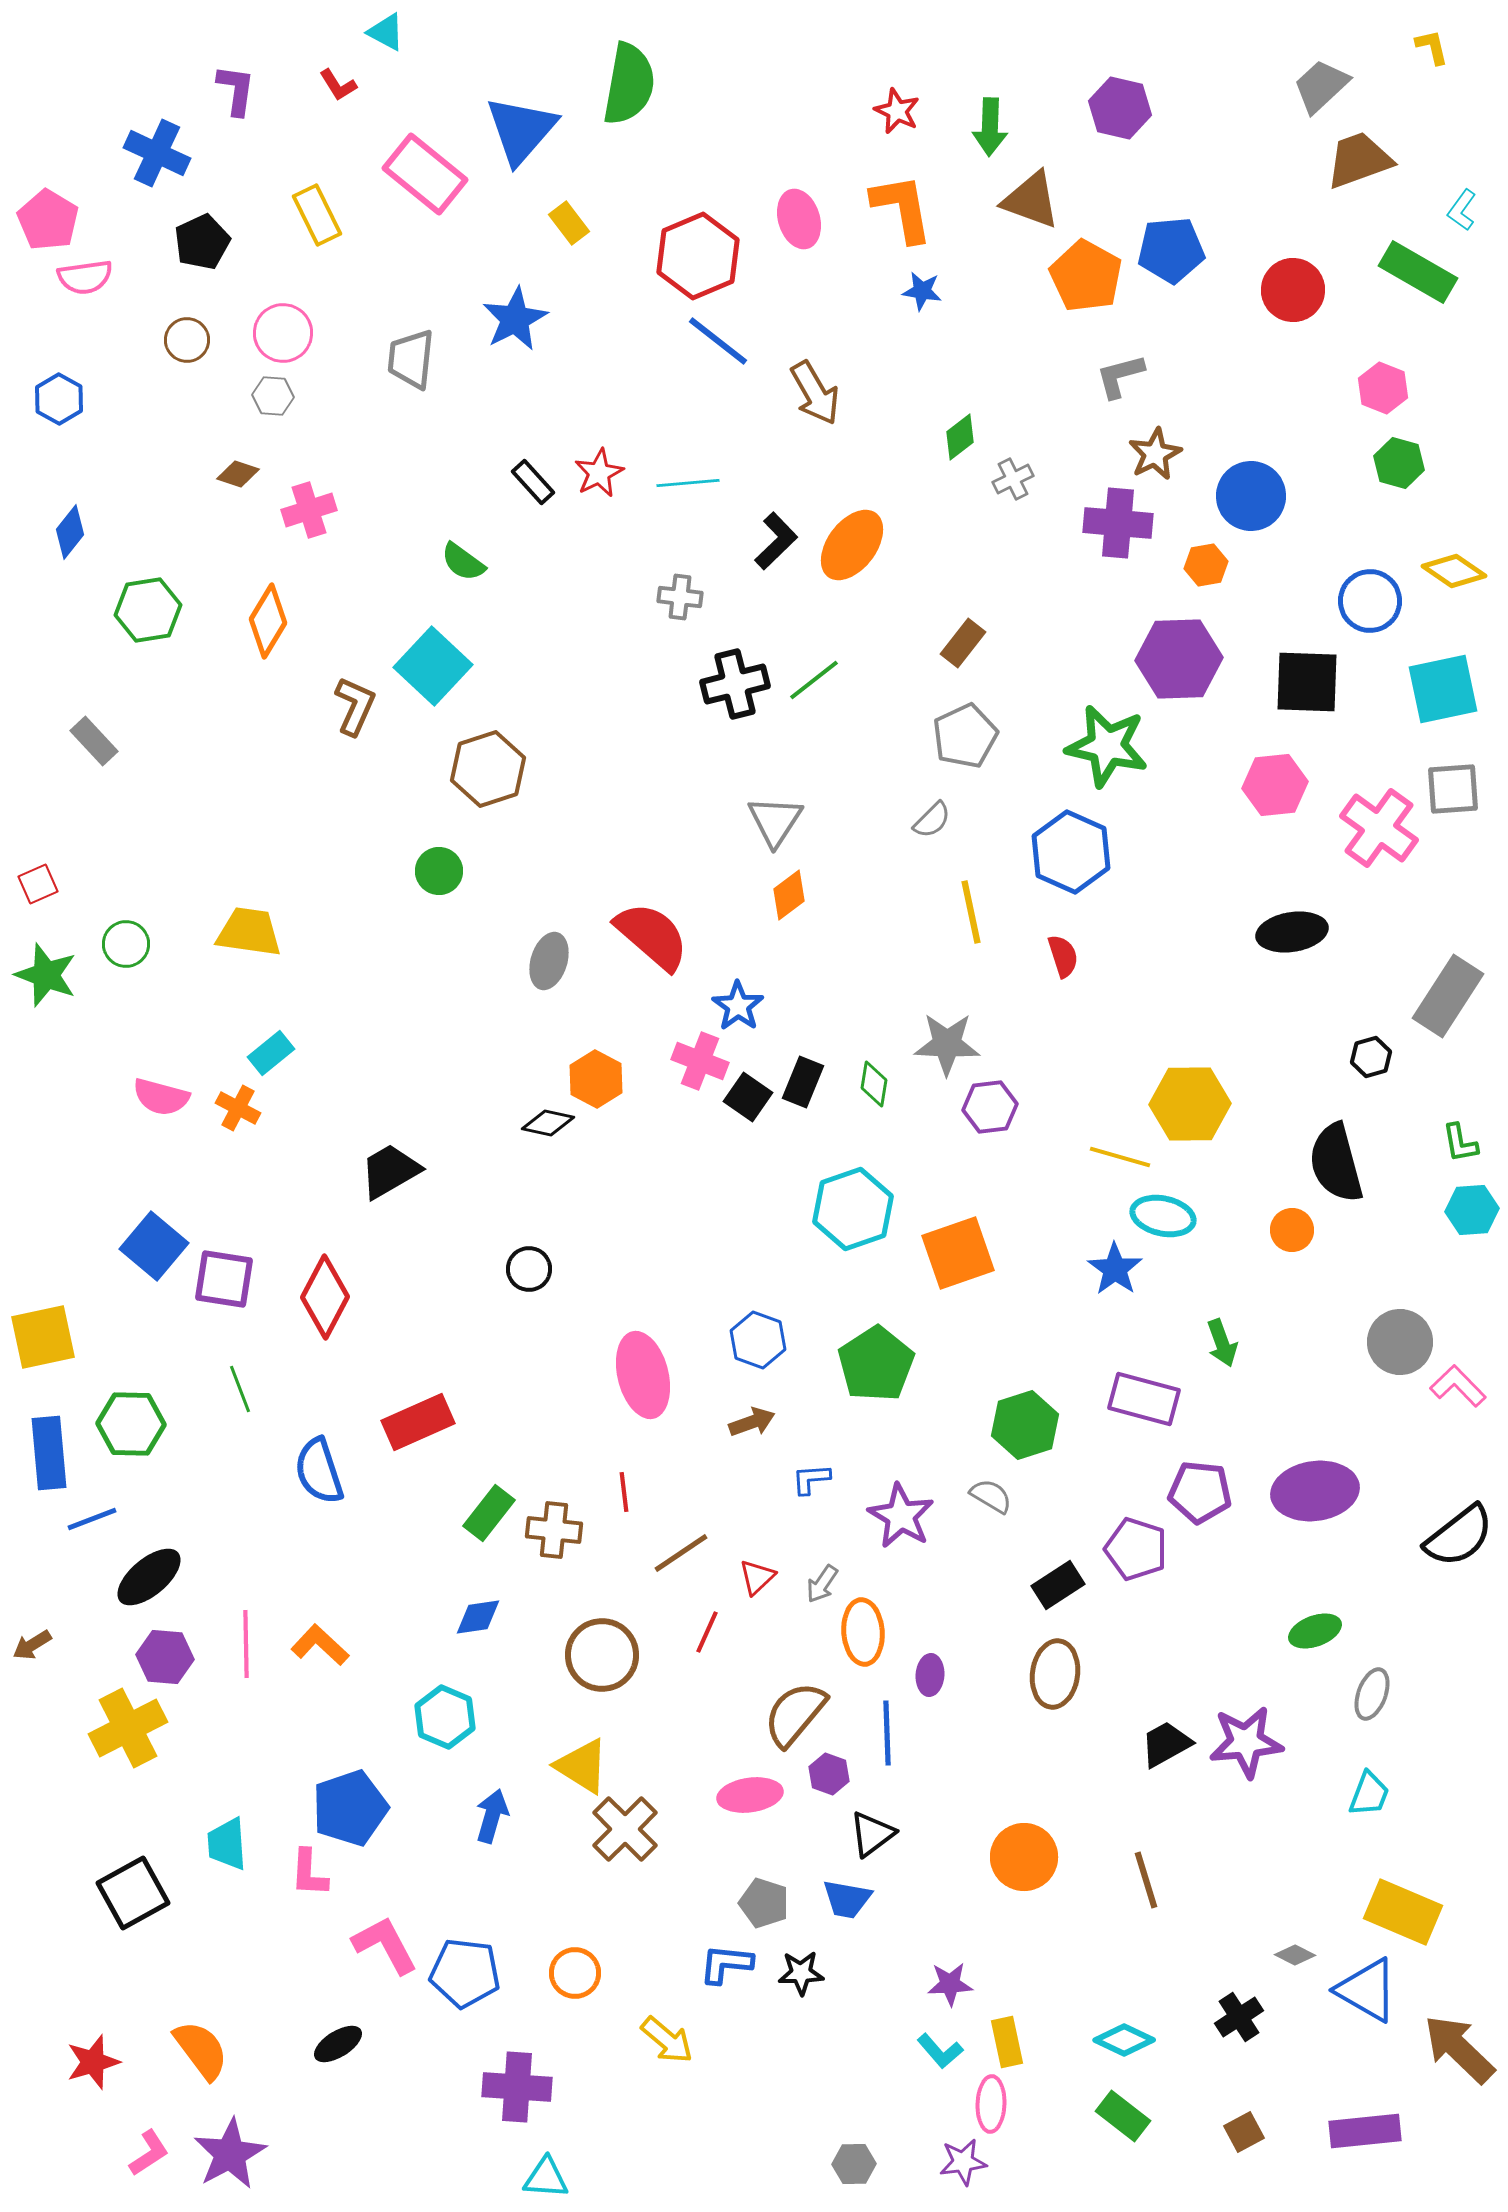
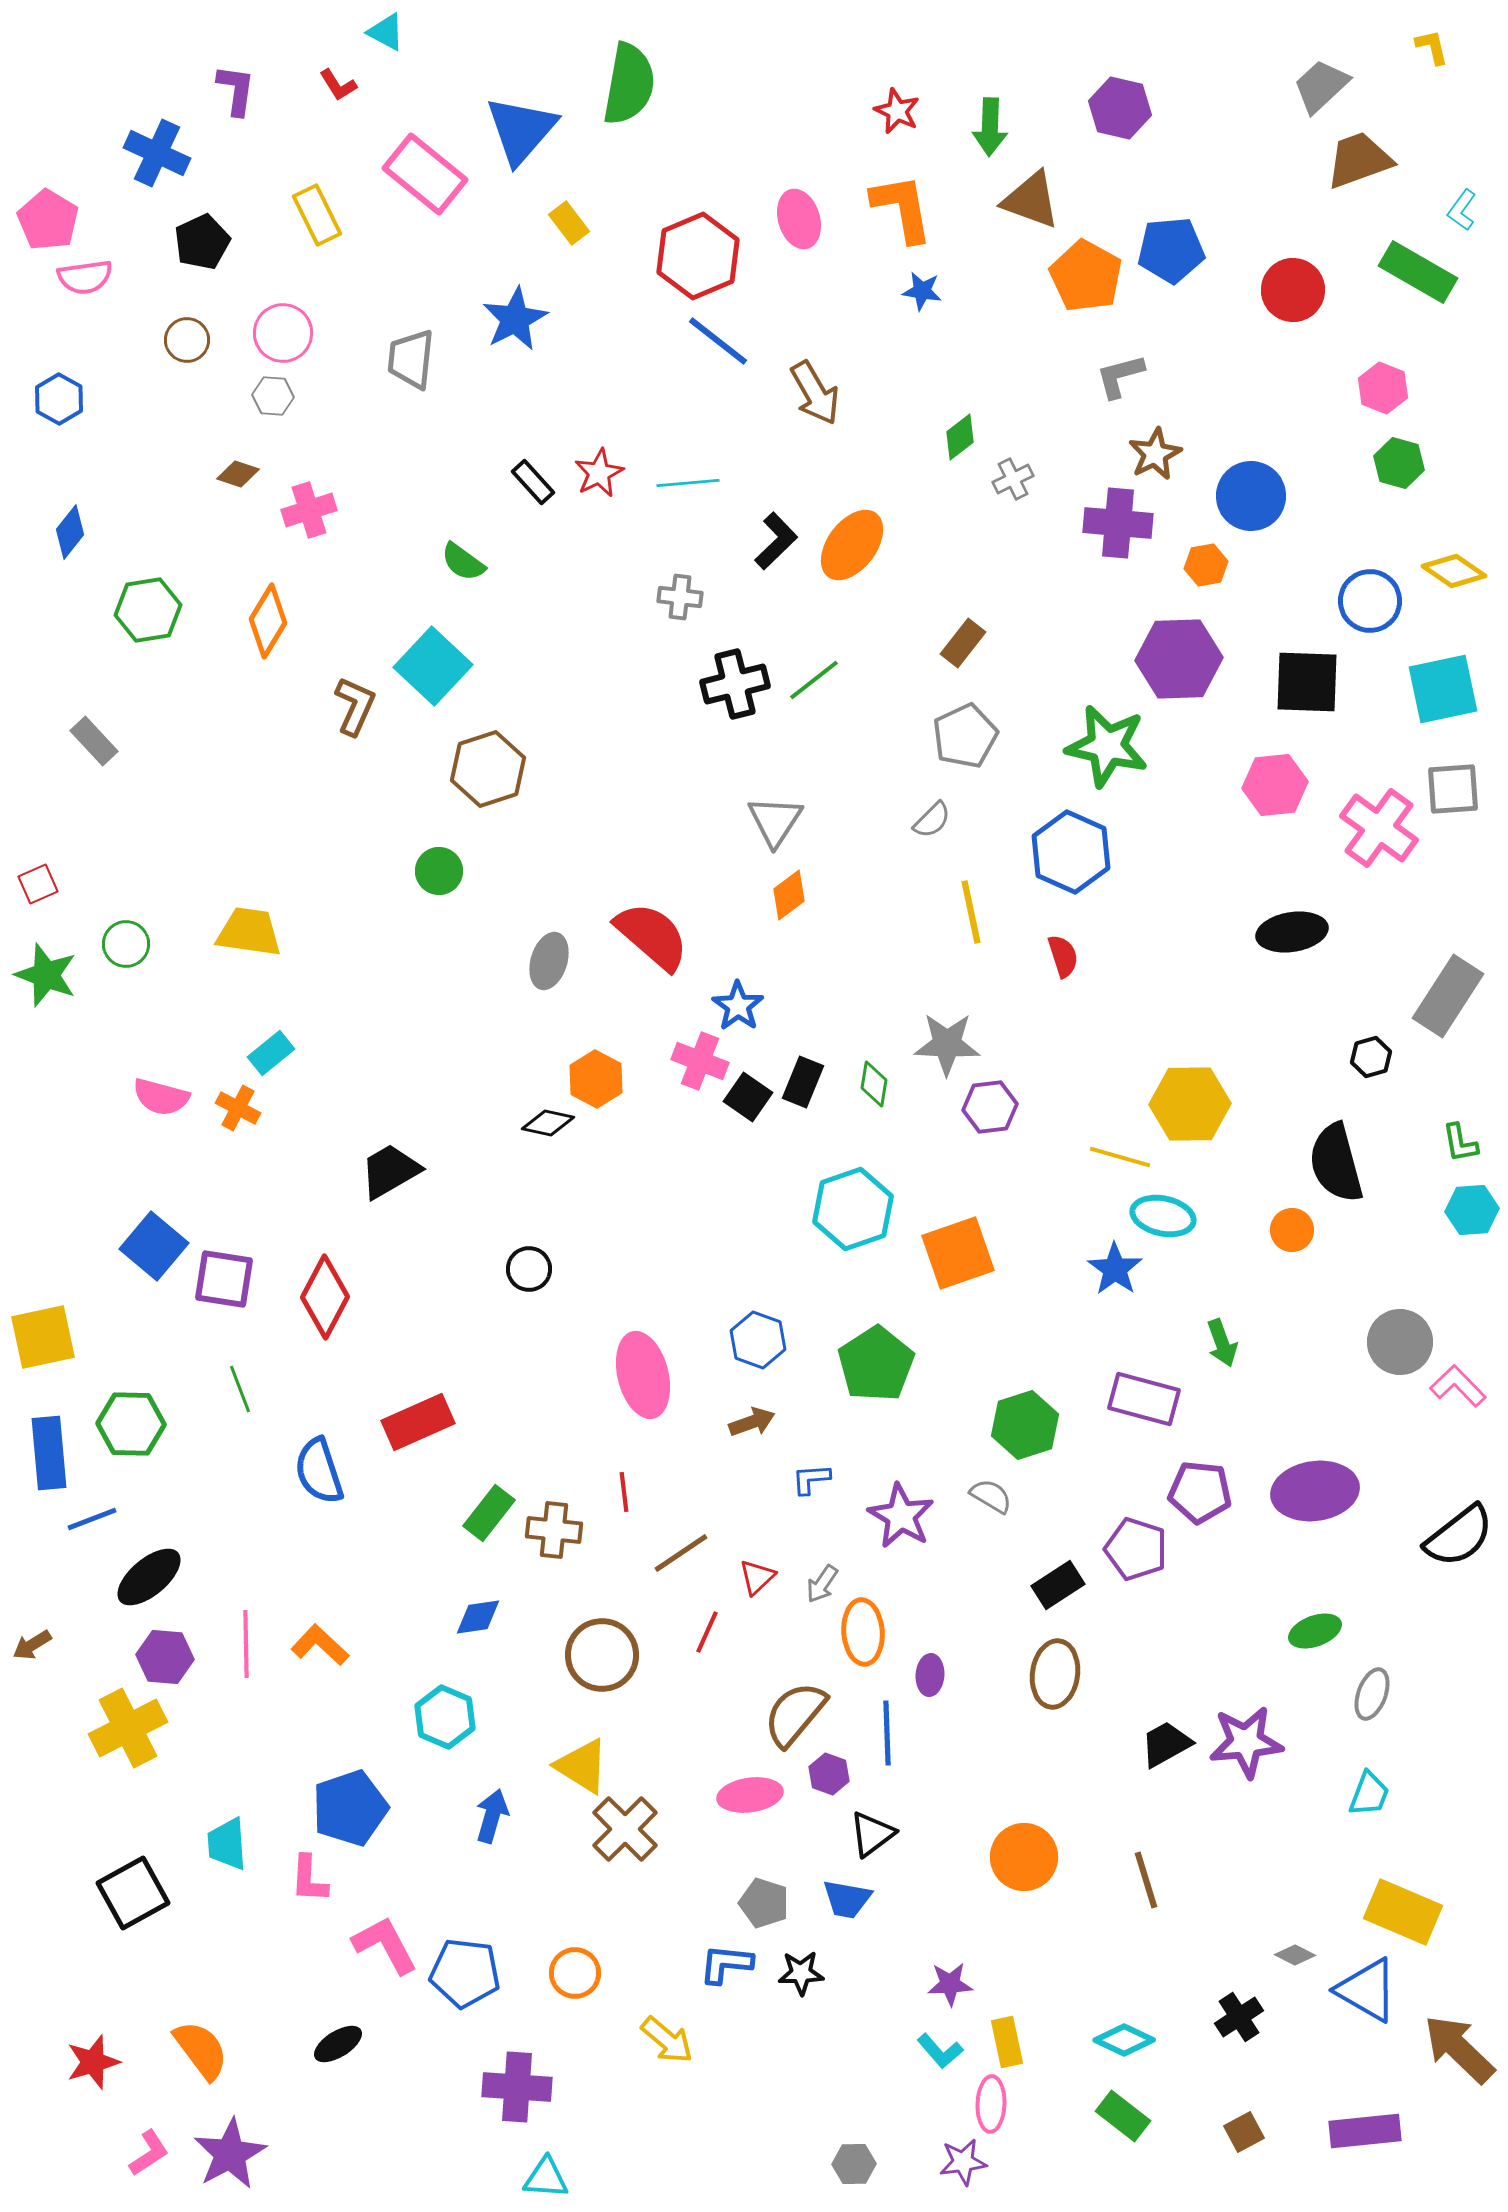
pink L-shape at (309, 1873): moved 6 px down
